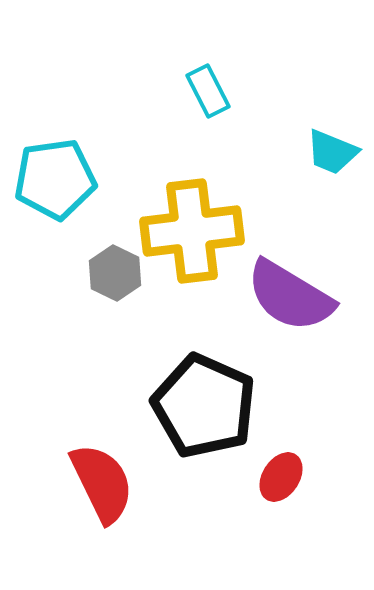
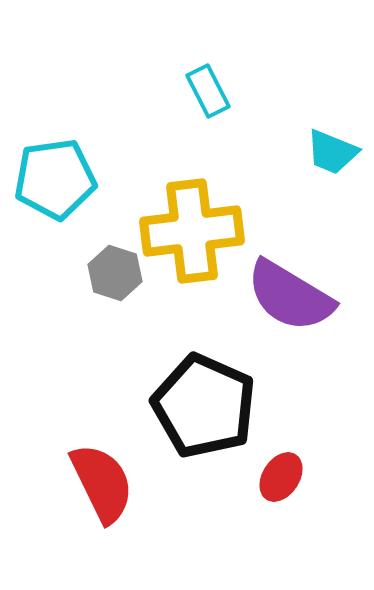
gray hexagon: rotated 8 degrees counterclockwise
